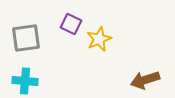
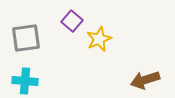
purple square: moved 1 px right, 3 px up; rotated 15 degrees clockwise
